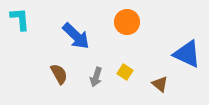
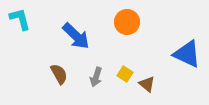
cyan L-shape: rotated 10 degrees counterclockwise
yellow square: moved 2 px down
brown triangle: moved 13 px left
